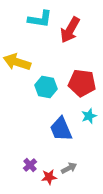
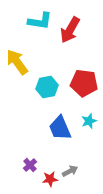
cyan L-shape: moved 2 px down
yellow arrow: rotated 36 degrees clockwise
red pentagon: moved 2 px right
cyan hexagon: moved 1 px right; rotated 20 degrees counterclockwise
cyan star: moved 5 px down
blue trapezoid: moved 1 px left, 1 px up
gray arrow: moved 1 px right, 3 px down
red star: moved 1 px right, 2 px down
